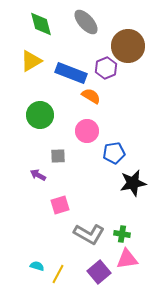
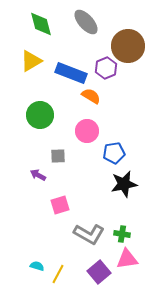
black star: moved 9 px left, 1 px down
